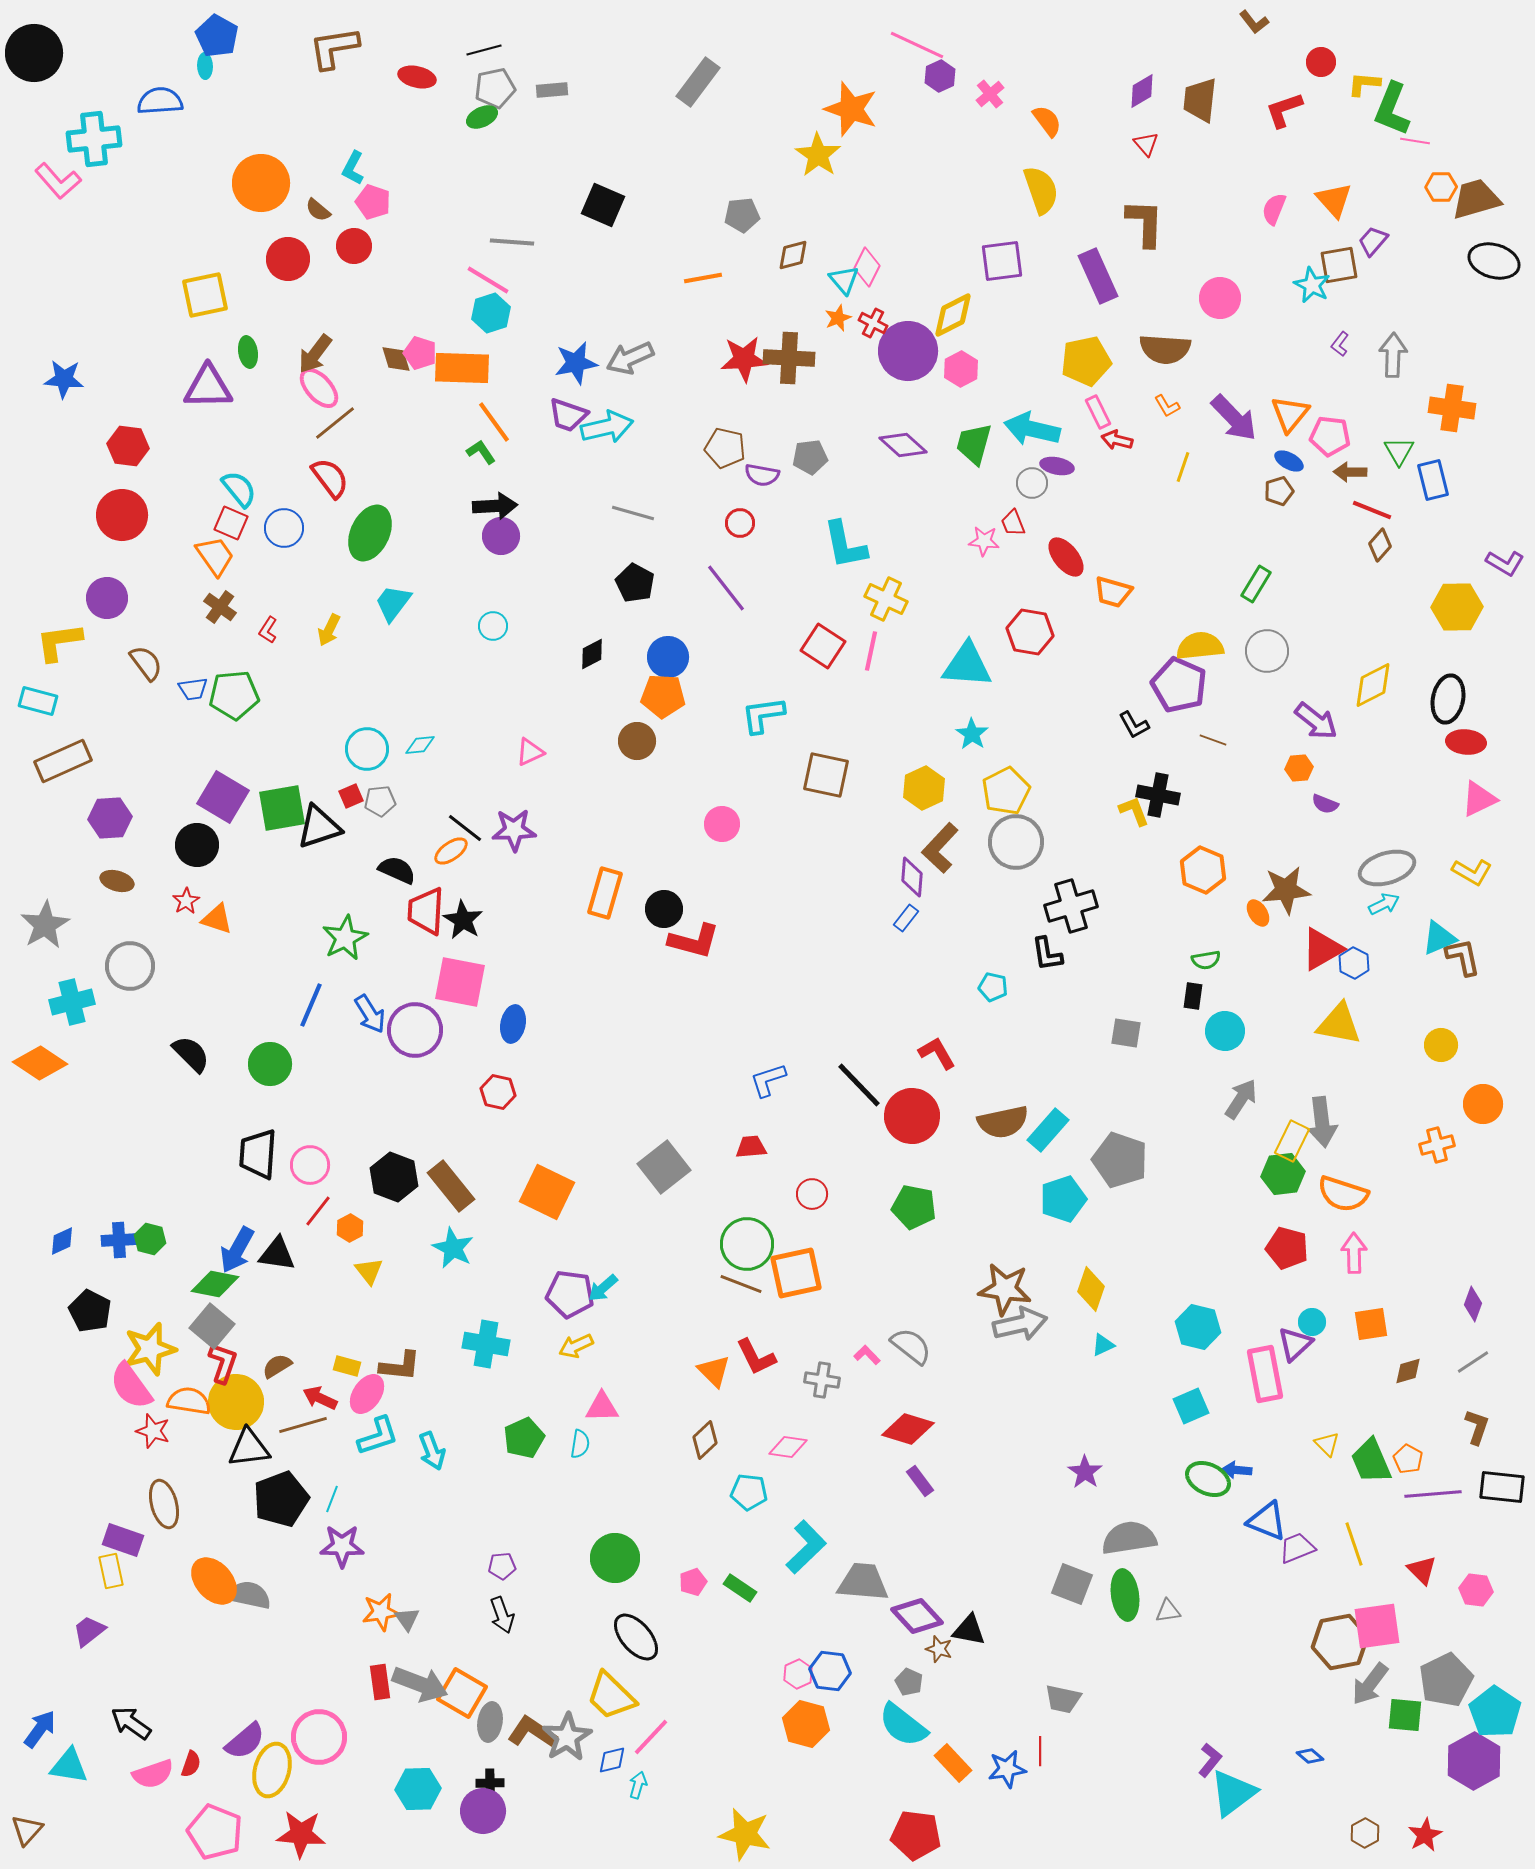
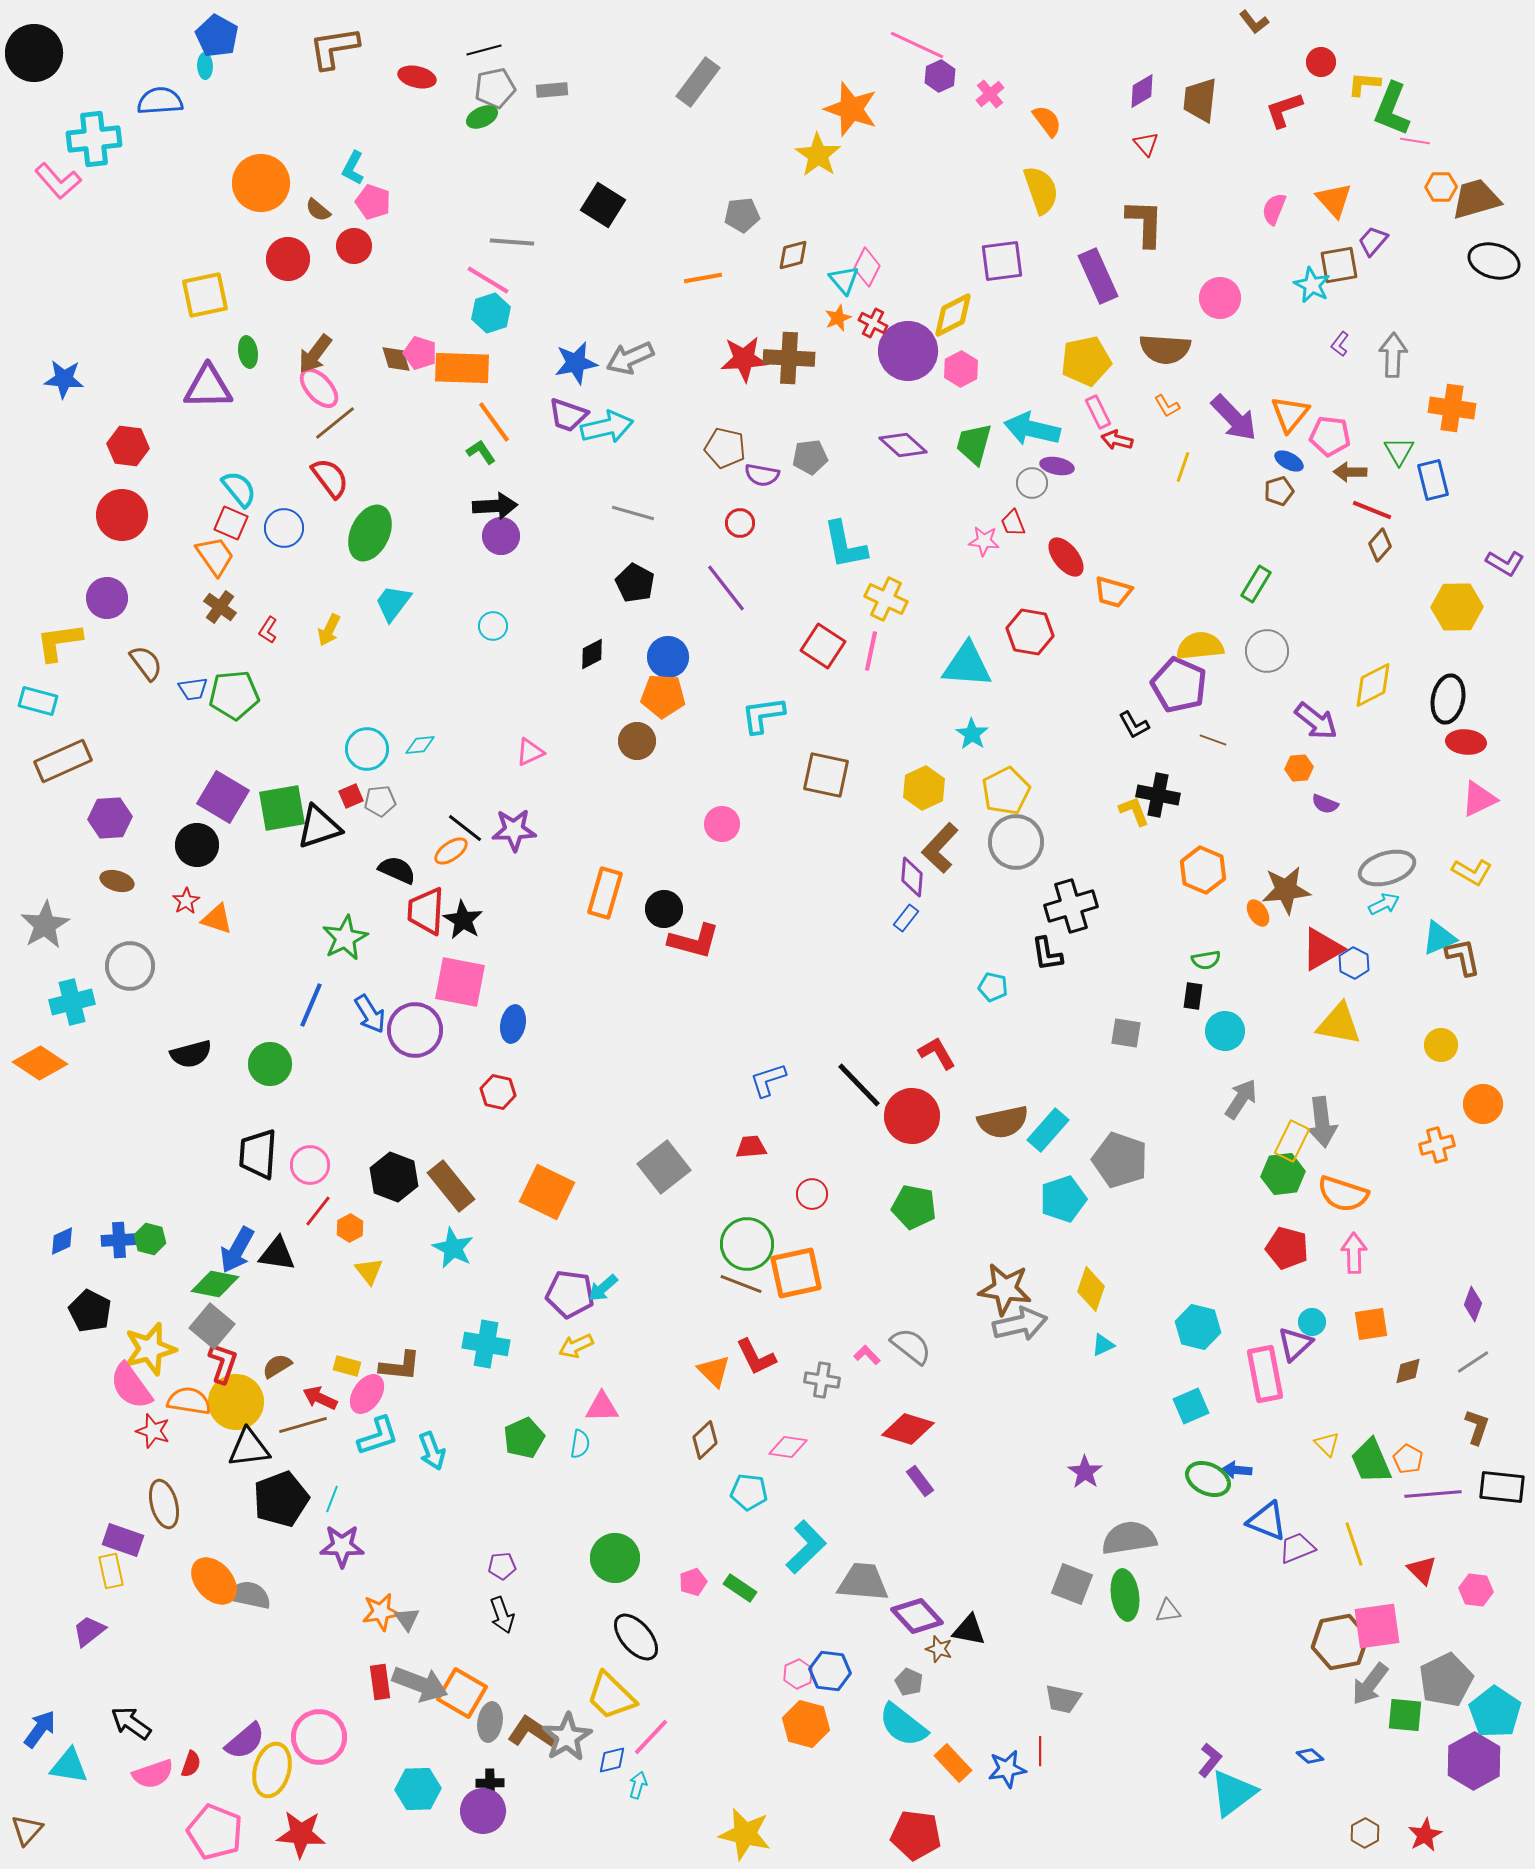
black square at (603, 205): rotated 9 degrees clockwise
black semicircle at (191, 1054): rotated 120 degrees clockwise
